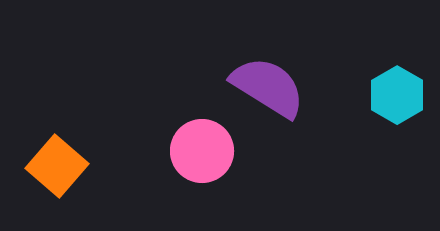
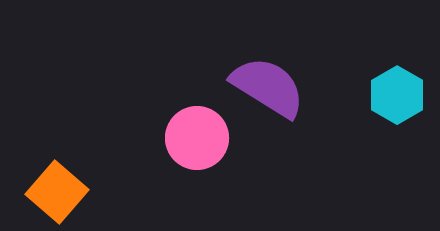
pink circle: moved 5 px left, 13 px up
orange square: moved 26 px down
